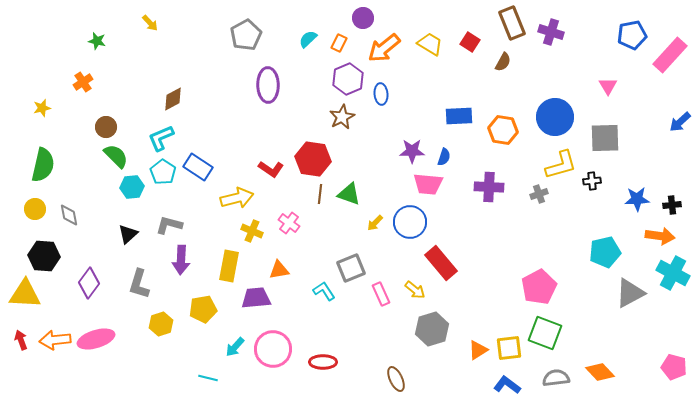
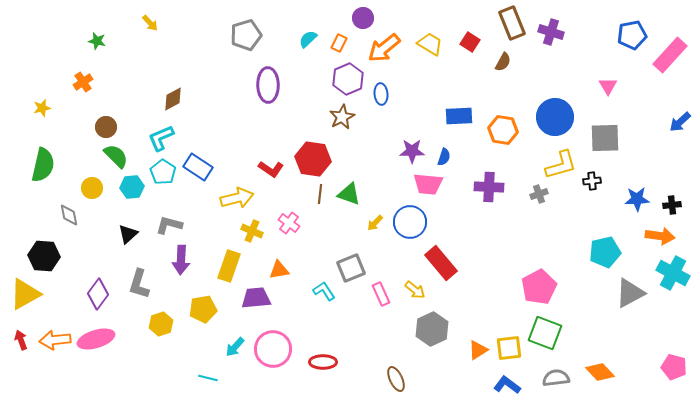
gray pentagon at (246, 35): rotated 12 degrees clockwise
yellow circle at (35, 209): moved 57 px right, 21 px up
yellow rectangle at (229, 266): rotated 8 degrees clockwise
purple diamond at (89, 283): moved 9 px right, 11 px down
yellow triangle at (25, 294): rotated 32 degrees counterclockwise
gray hexagon at (432, 329): rotated 8 degrees counterclockwise
